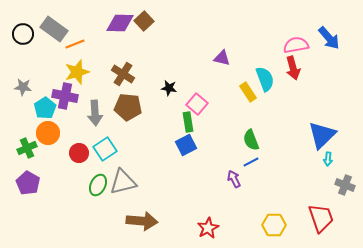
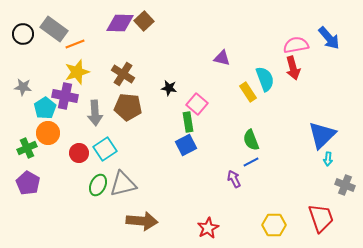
gray triangle: moved 2 px down
